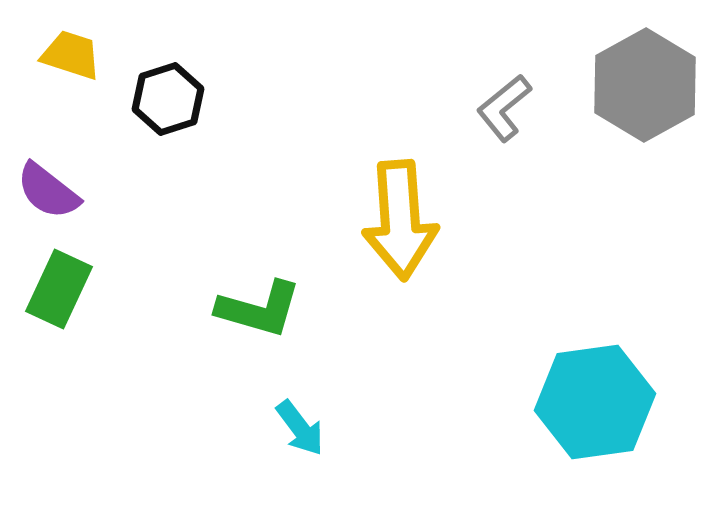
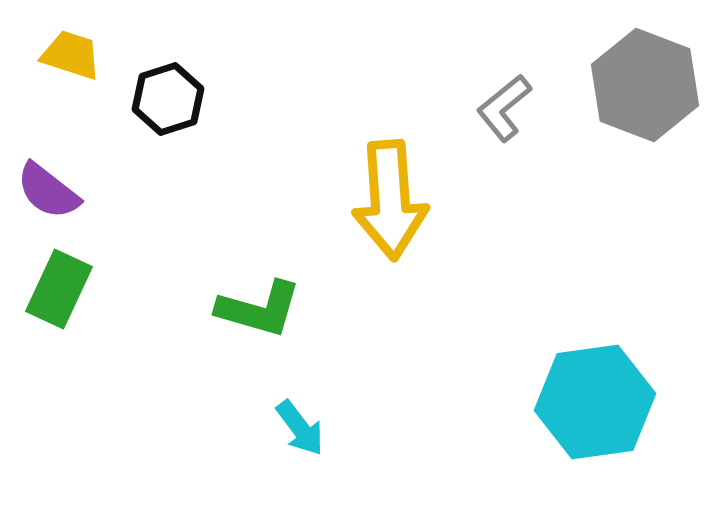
gray hexagon: rotated 10 degrees counterclockwise
yellow arrow: moved 10 px left, 20 px up
